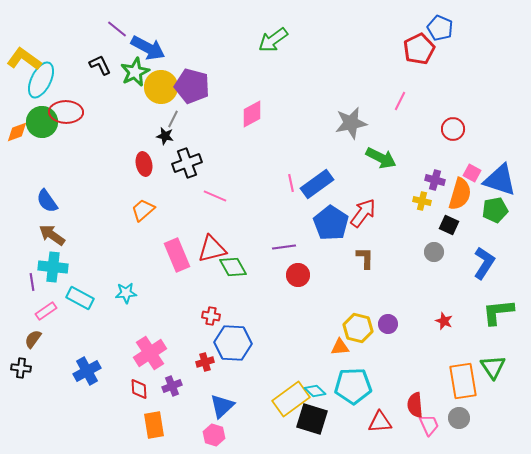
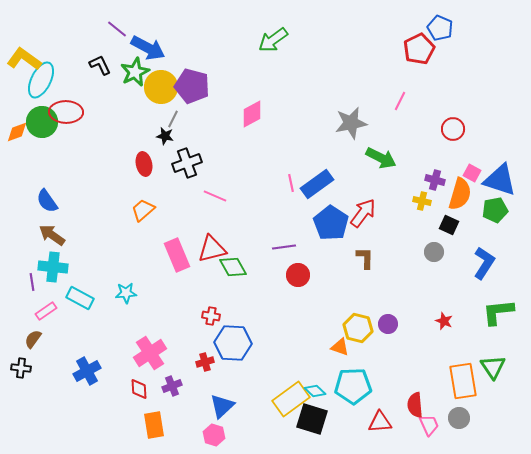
orange triangle at (340, 347): rotated 24 degrees clockwise
